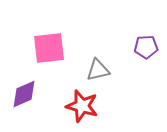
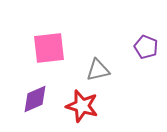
purple pentagon: rotated 25 degrees clockwise
purple diamond: moved 11 px right, 5 px down
